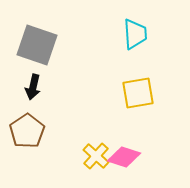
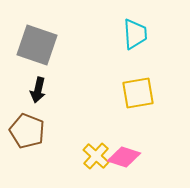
black arrow: moved 5 px right, 3 px down
brown pentagon: rotated 16 degrees counterclockwise
